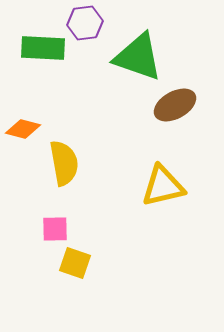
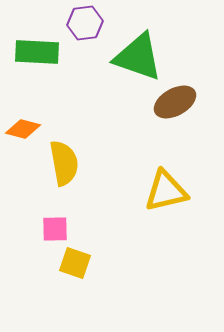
green rectangle: moved 6 px left, 4 px down
brown ellipse: moved 3 px up
yellow triangle: moved 3 px right, 5 px down
